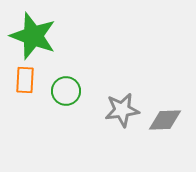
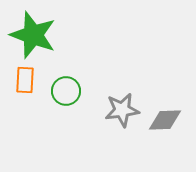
green star: moved 1 px up
